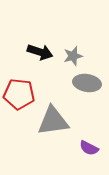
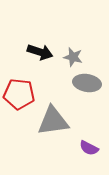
gray star: moved 1 px down; rotated 30 degrees clockwise
